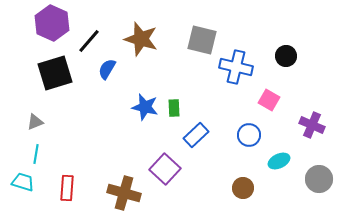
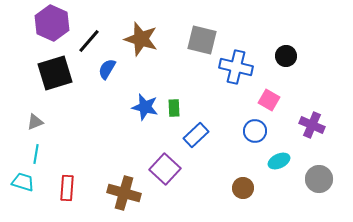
blue circle: moved 6 px right, 4 px up
